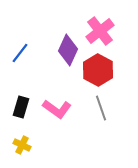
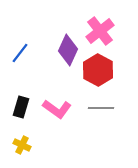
gray line: rotated 70 degrees counterclockwise
